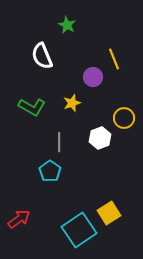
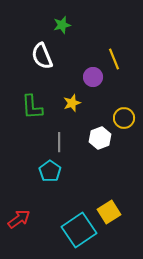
green star: moved 5 px left; rotated 30 degrees clockwise
green L-shape: rotated 56 degrees clockwise
yellow square: moved 1 px up
